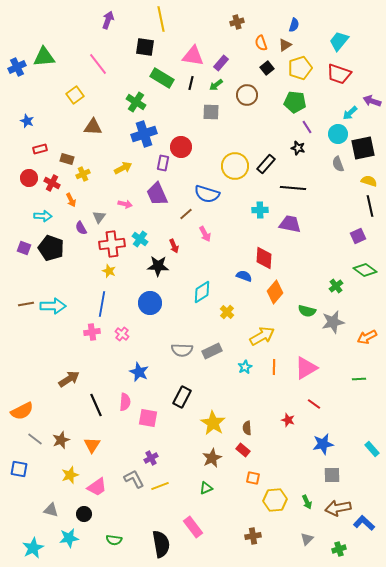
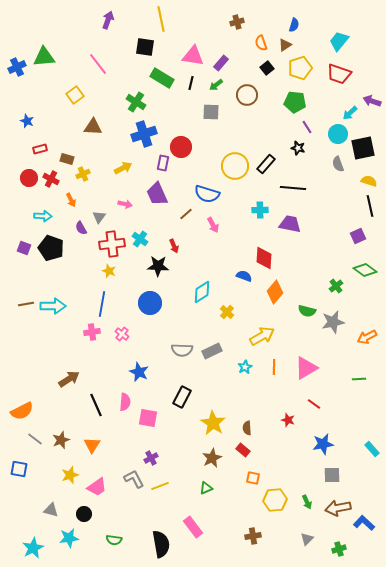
red cross at (52, 183): moved 1 px left, 4 px up
pink arrow at (205, 234): moved 8 px right, 9 px up
